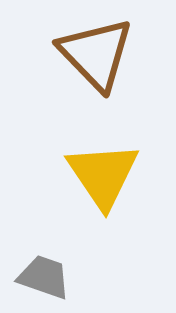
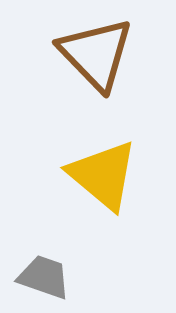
yellow triangle: rotated 16 degrees counterclockwise
